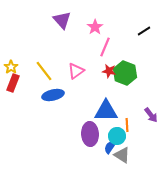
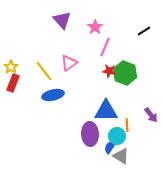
pink triangle: moved 7 px left, 8 px up
gray triangle: moved 1 px left, 1 px down
